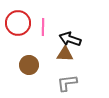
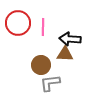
black arrow: rotated 15 degrees counterclockwise
brown circle: moved 12 px right
gray L-shape: moved 17 px left
